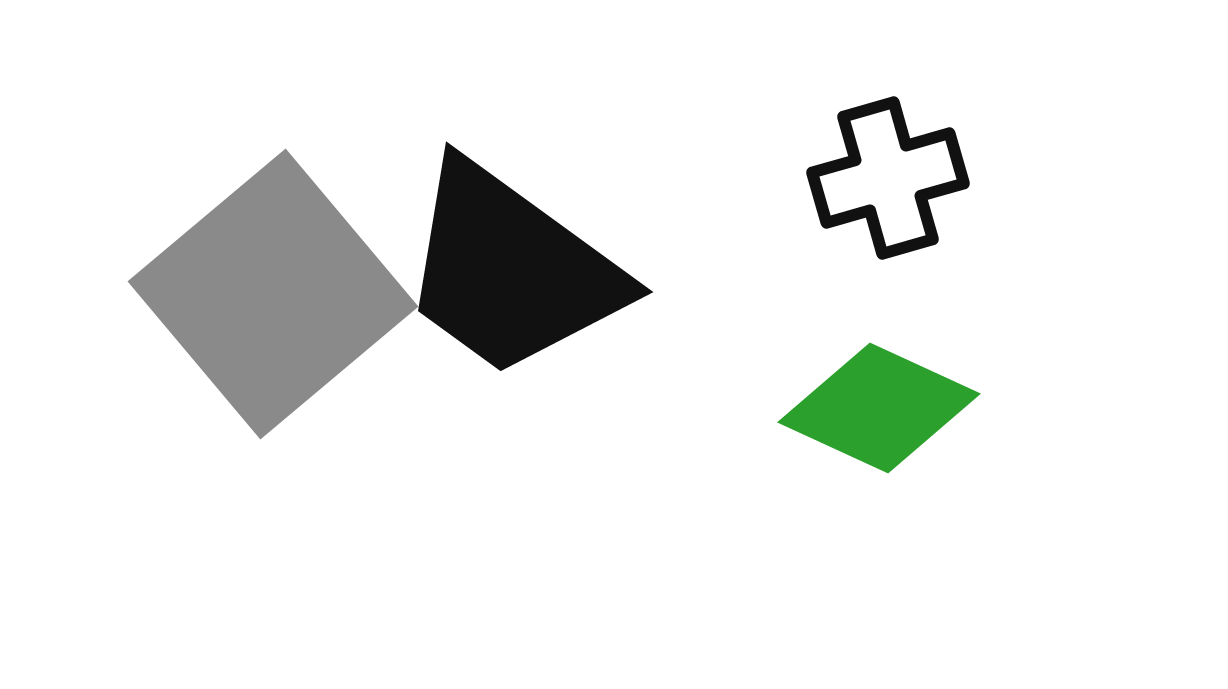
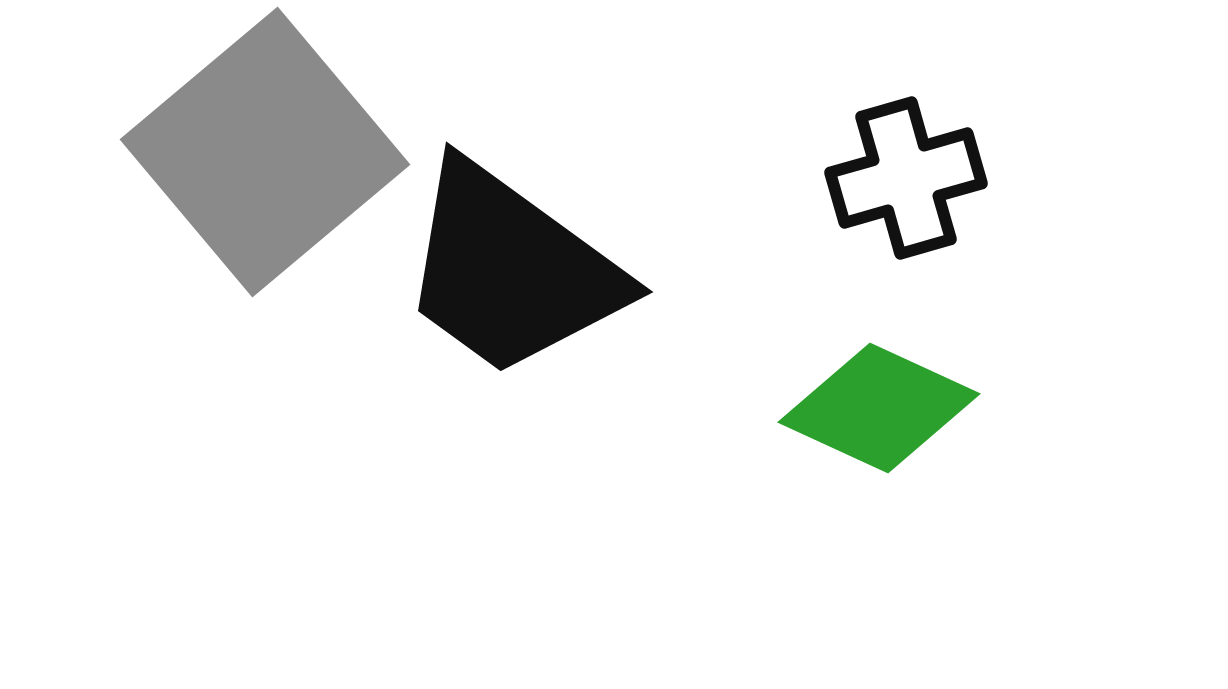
black cross: moved 18 px right
gray square: moved 8 px left, 142 px up
